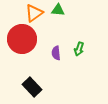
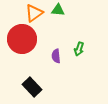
purple semicircle: moved 3 px down
